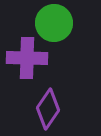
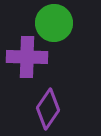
purple cross: moved 1 px up
